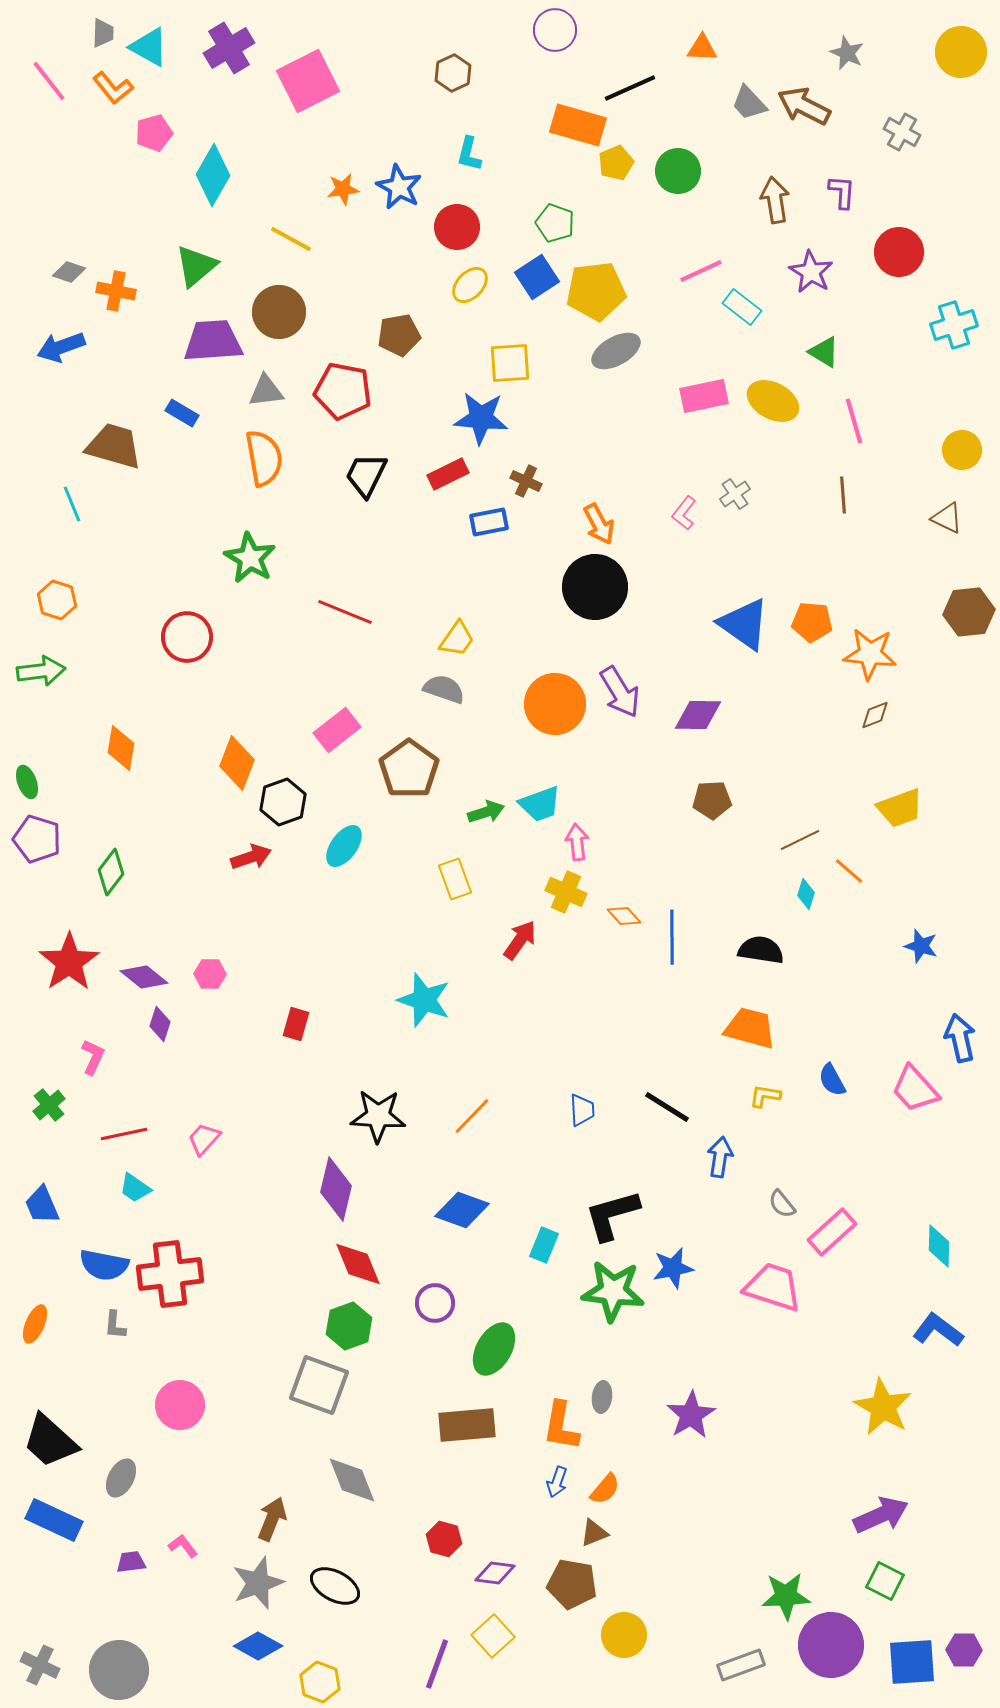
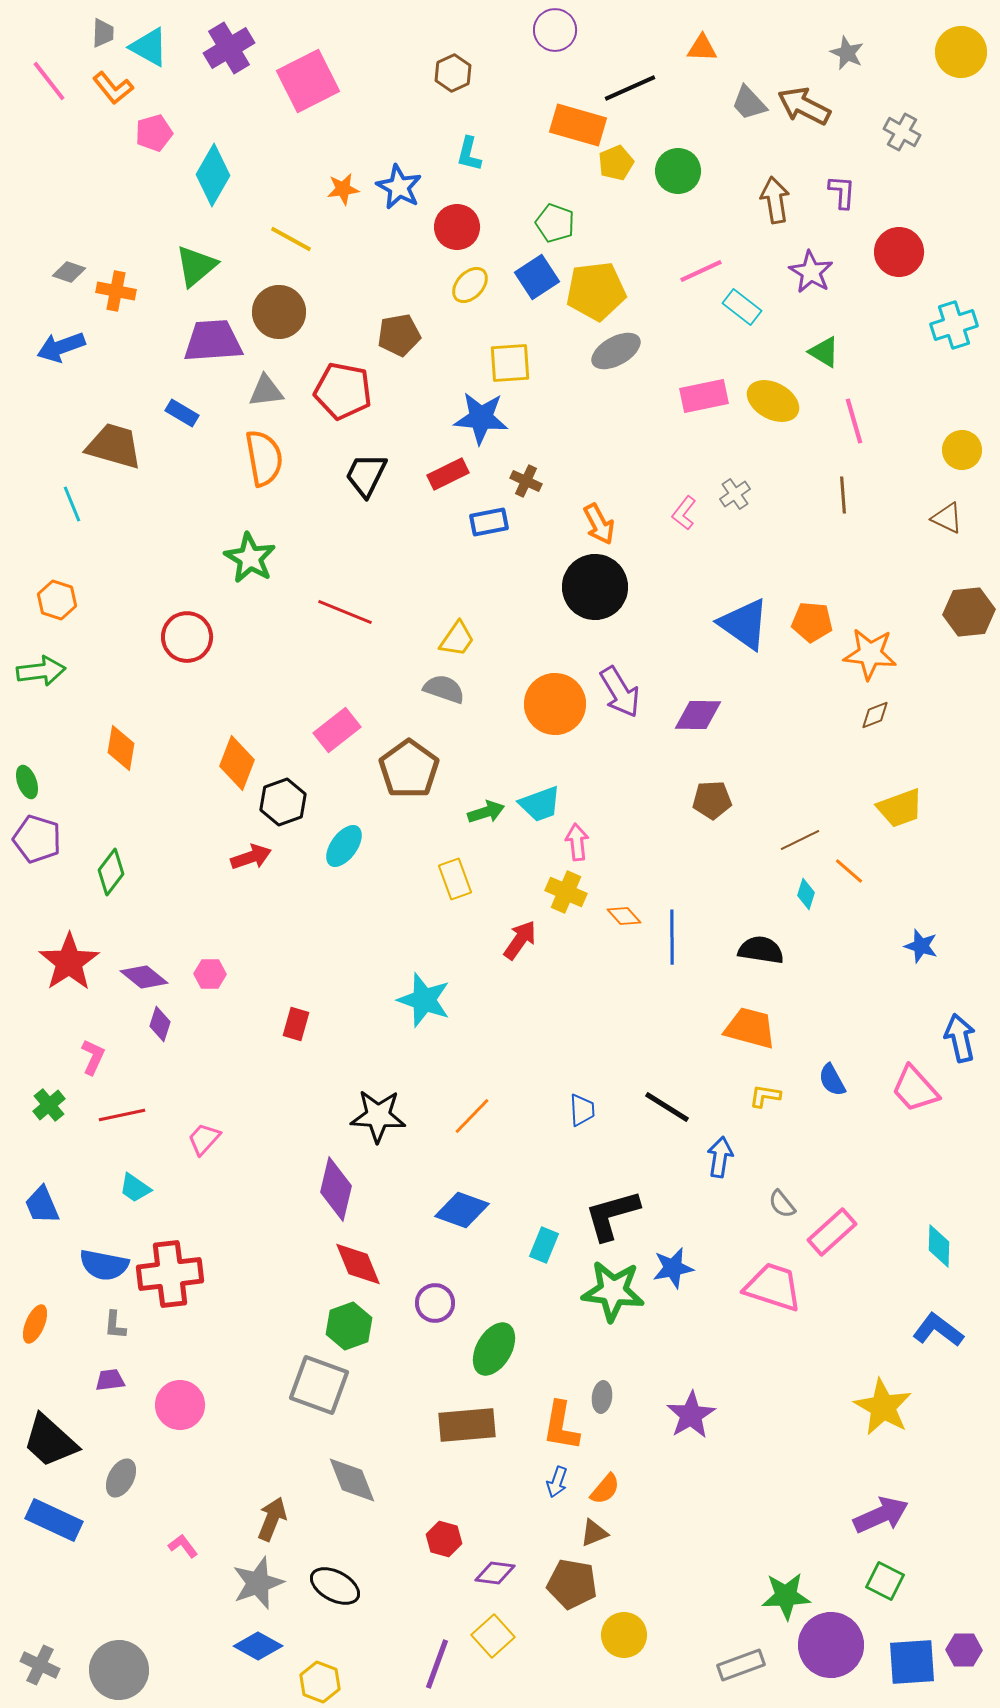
red line at (124, 1134): moved 2 px left, 19 px up
purple trapezoid at (131, 1562): moved 21 px left, 182 px up
